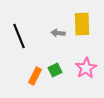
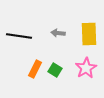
yellow rectangle: moved 7 px right, 10 px down
black line: rotated 60 degrees counterclockwise
green square: rotated 32 degrees counterclockwise
orange rectangle: moved 7 px up
